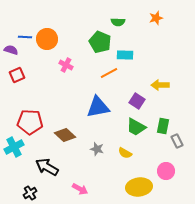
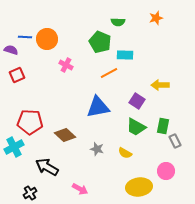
gray rectangle: moved 2 px left
